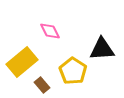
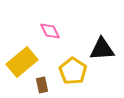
brown rectangle: rotated 28 degrees clockwise
